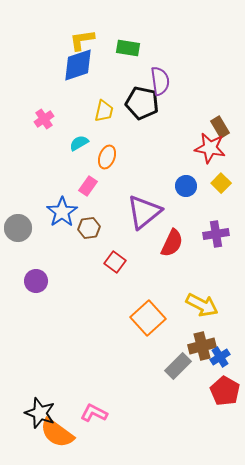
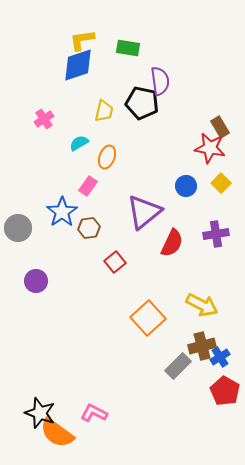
red square: rotated 15 degrees clockwise
